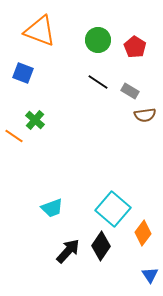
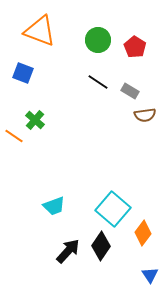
cyan trapezoid: moved 2 px right, 2 px up
